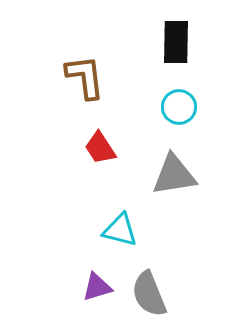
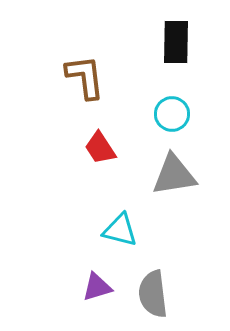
cyan circle: moved 7 px left, 7 px down
gray semicircle: moved 4 px right; rotated 15 degrees clockwise
